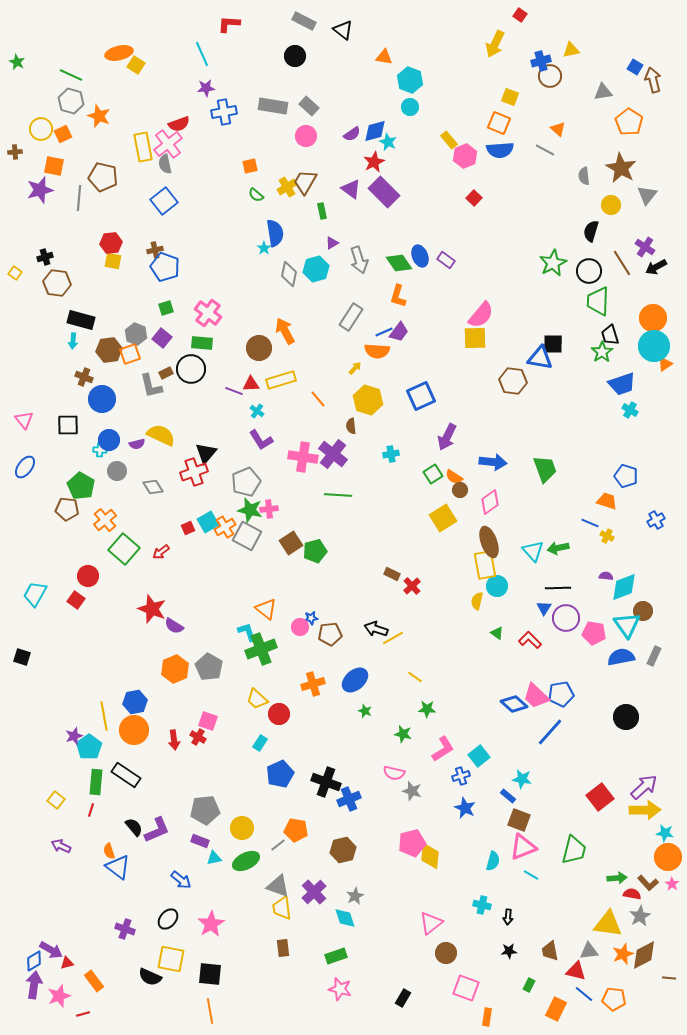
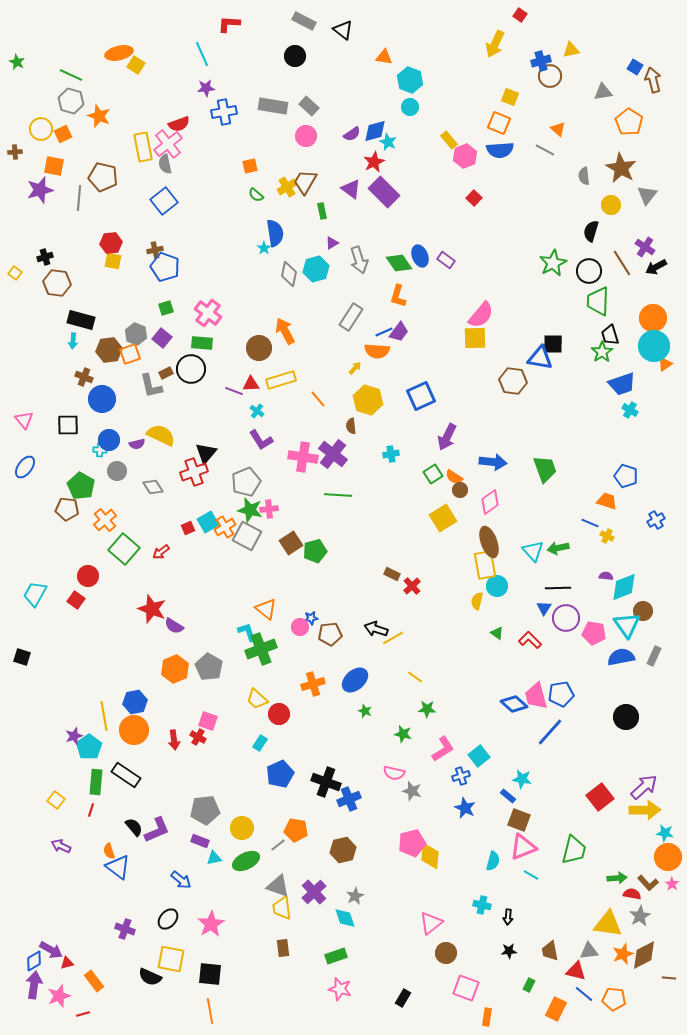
pink trapezoid at (536, 696): rotated 32 degrees clockwise
